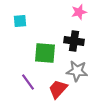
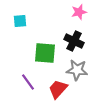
black cross: rotated 18 degrees clockwise
gray star: moved 1 px up
